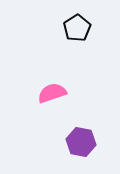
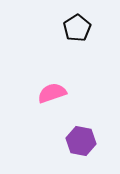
purple hexagon: moved 1 px up
